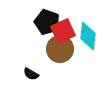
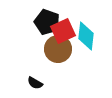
cyan diamond: moved 2 px left
brown circle: moved 2 px left
black semicircle: moved 4 px right, 9 px down
